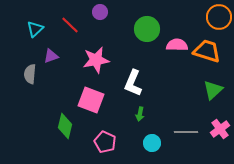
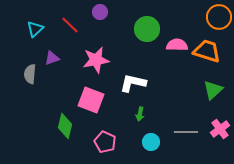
purple triangle: moved 1 px right, 2 px down
white L-shape: rotated 80 degrees clockwise
cyan circle: moved 1 px left, 1 px up
